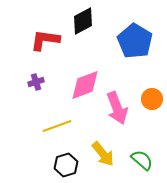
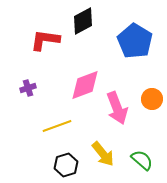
purple cross: moved 8 px left, 6 px down
